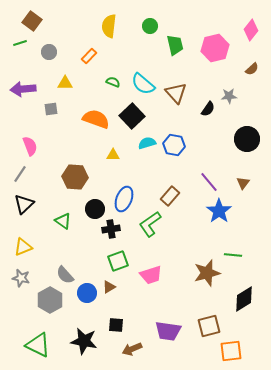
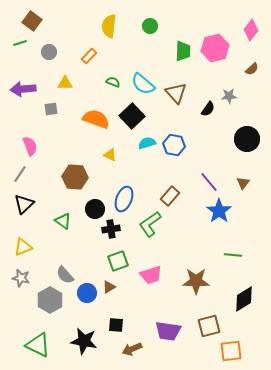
green trapezoid at (175, 45): moved 8 px right, 6 px down; rotated 15 degrees clockwise
yellow triangle at (113, 155): moved 3 px left; rotated 24 degrees clockwise
brown star at (207, 273): moved 11 px left, 8 px down; rotated 16 degrees clockwise
